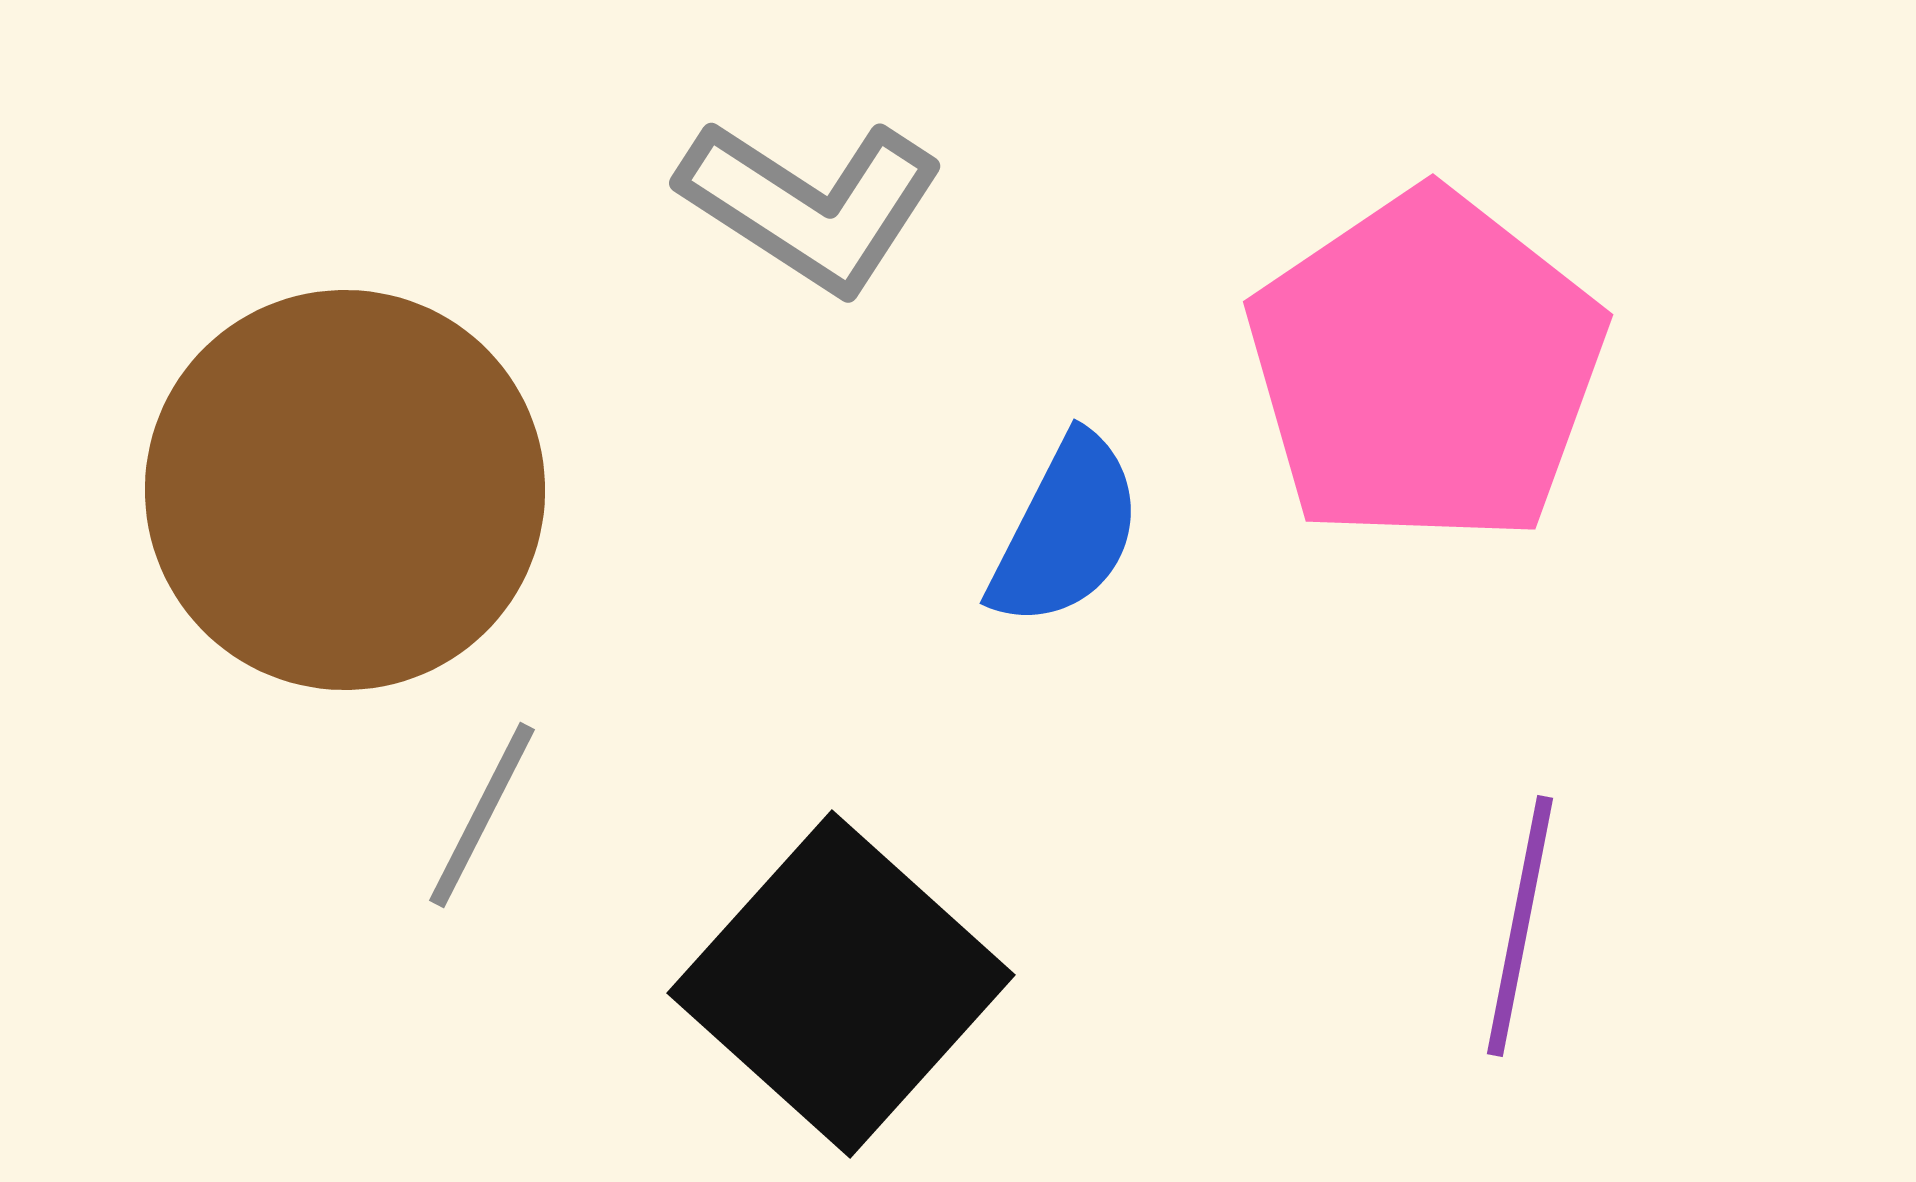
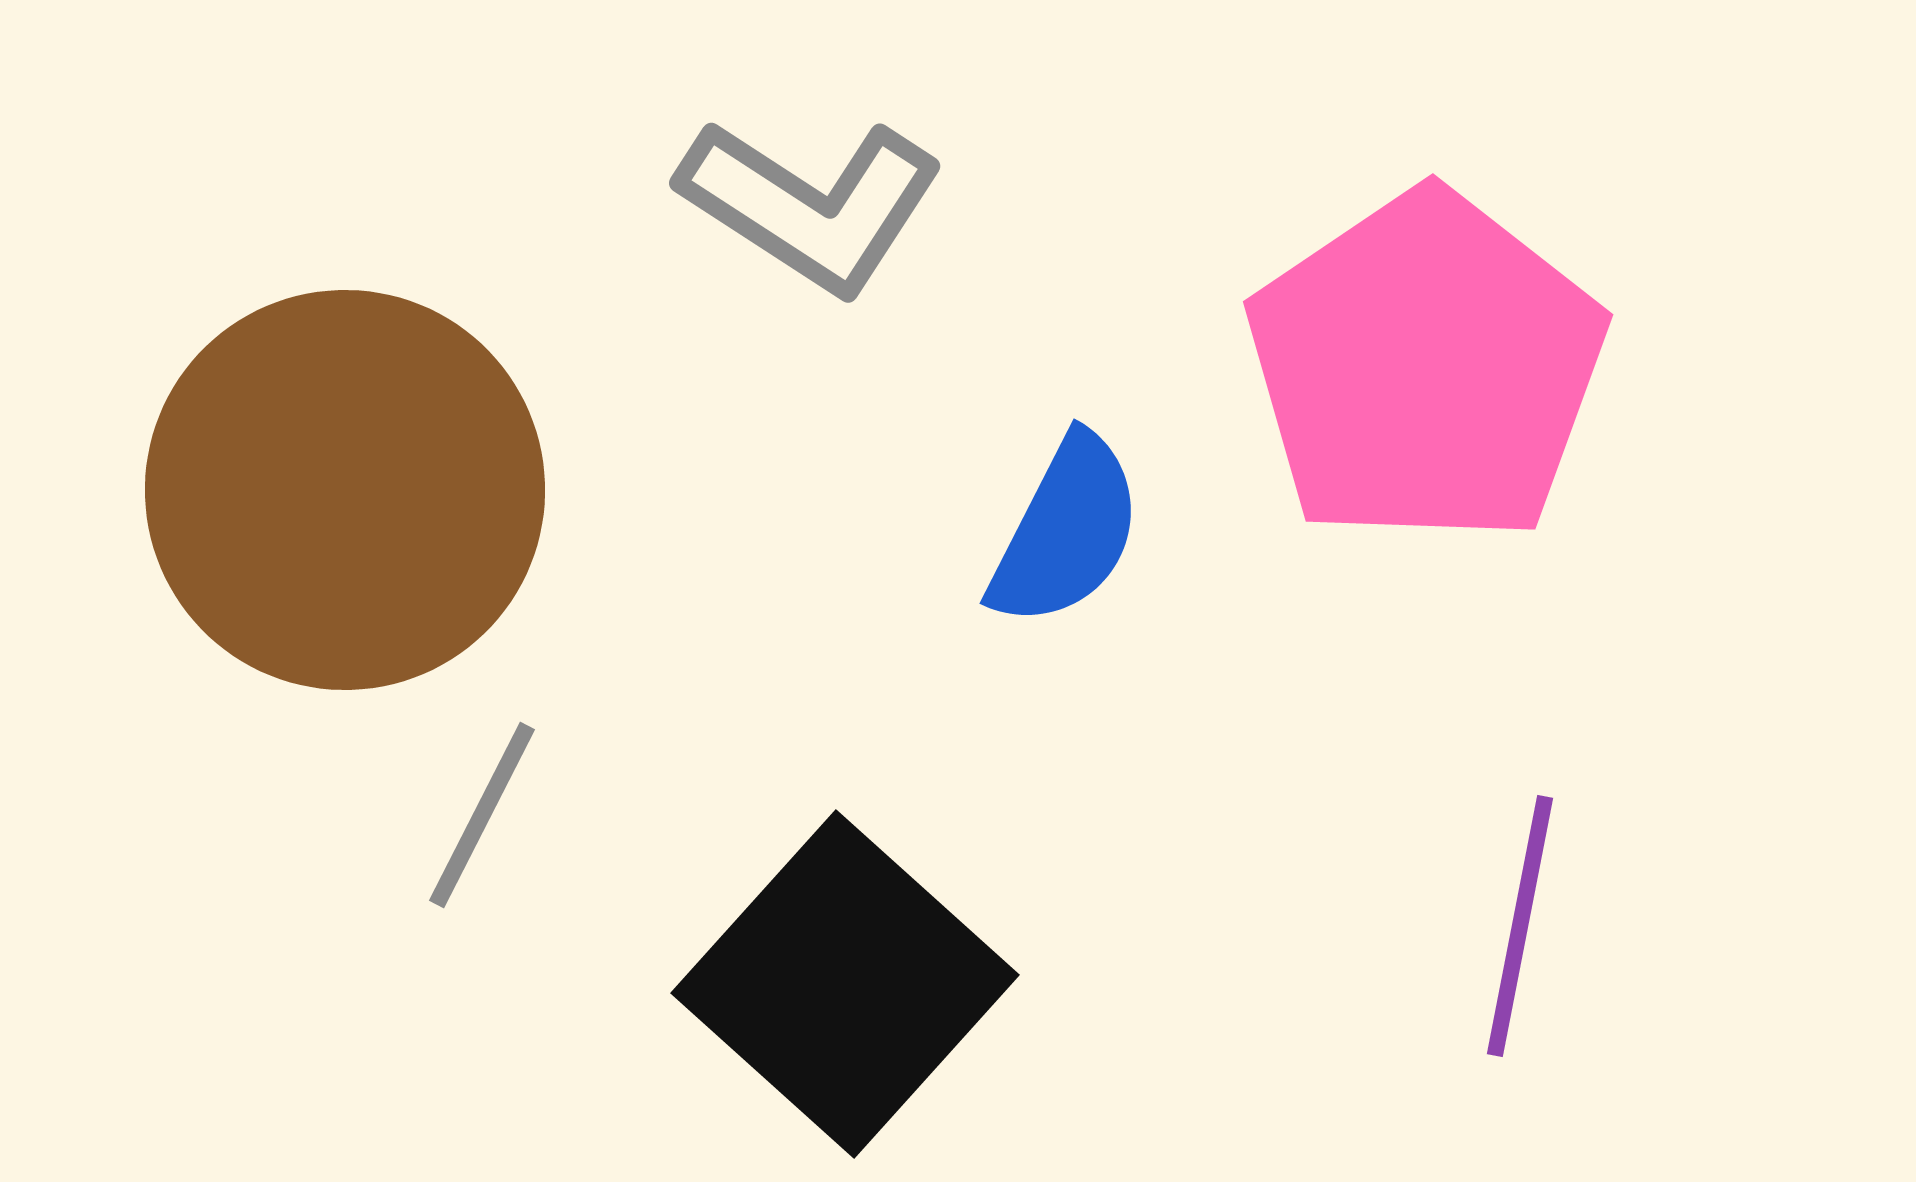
black square: moved 4 px right
